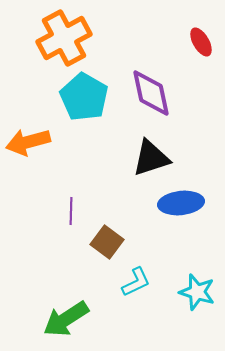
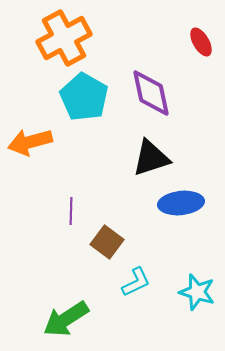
orange arrow: moved 2 px right
